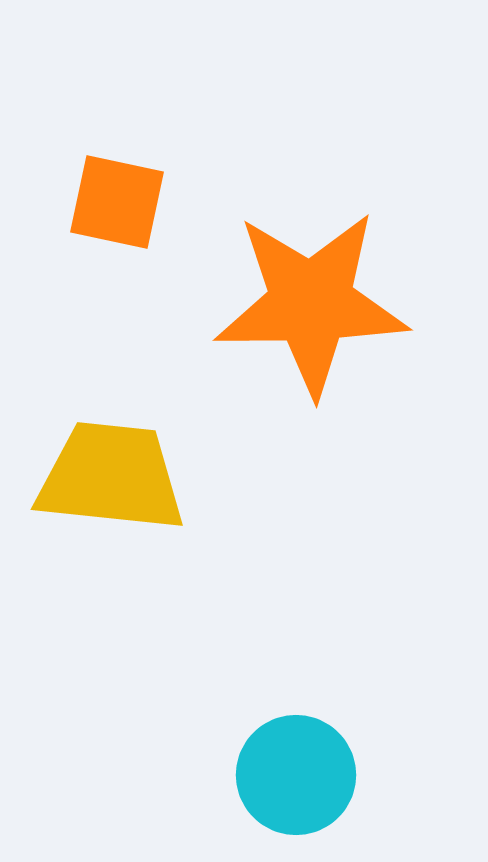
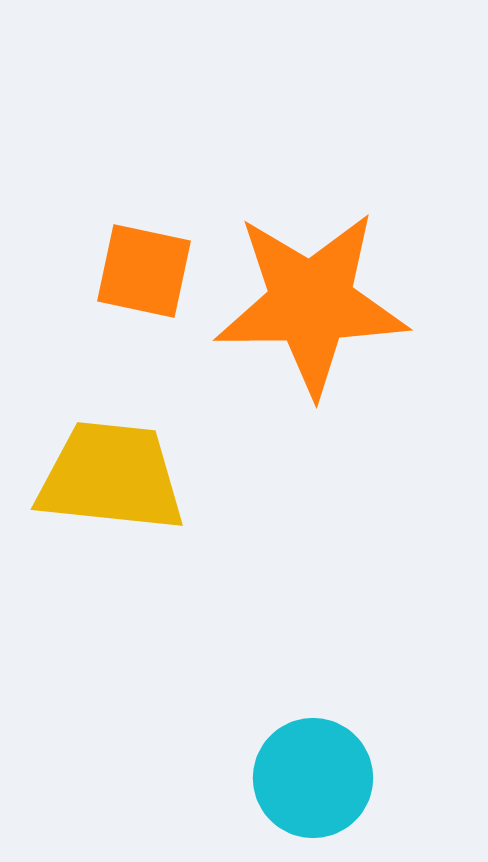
orange square: moved 27 px right, 69 px down
cyan circle: moved 17 px right, 3 px down
